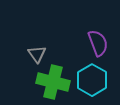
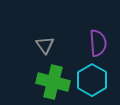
purple semicircle: rotated 16 degrees clockwise
gray triangle: moved 8 px right, 9 px up
